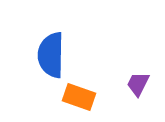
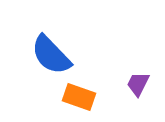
blue semicircle: rotated 45 degrees counterclockwise
